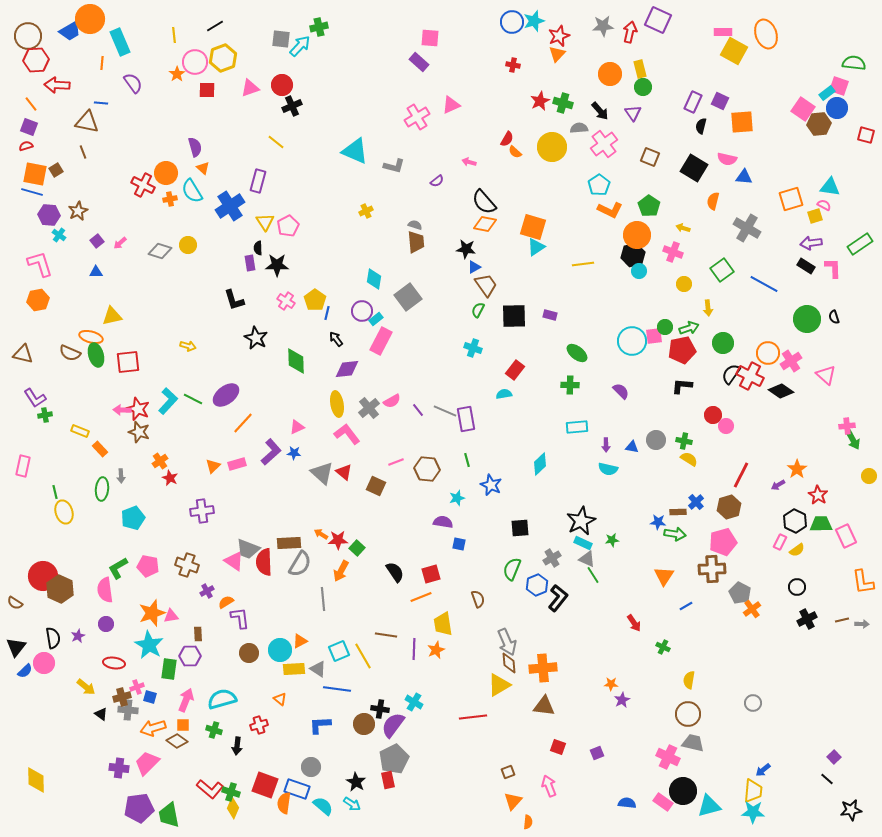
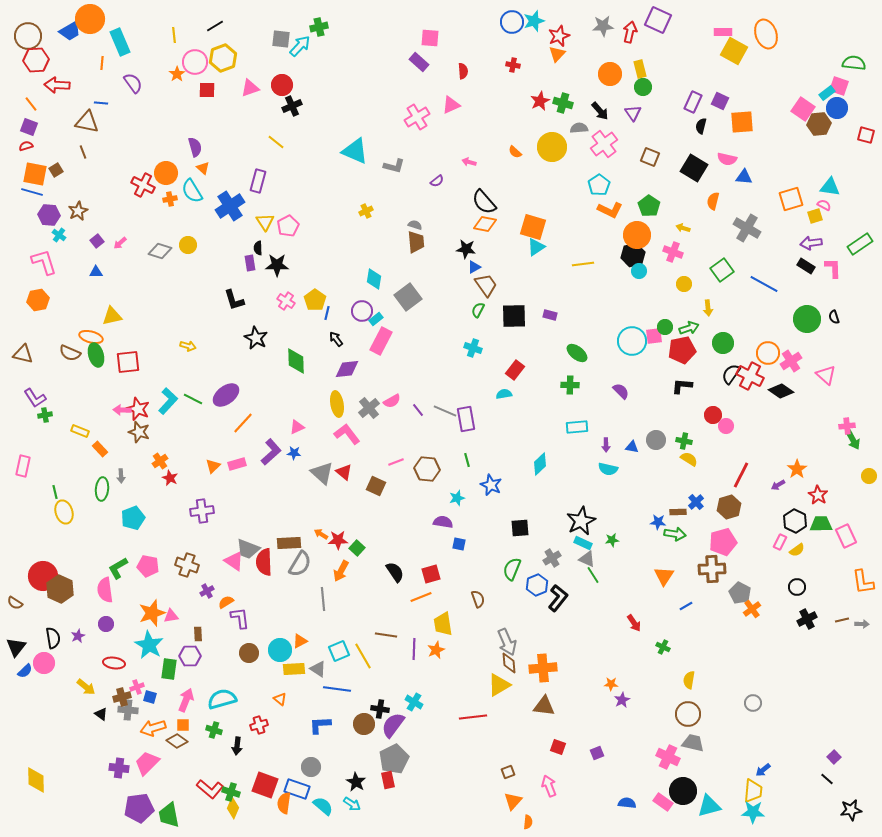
red semicircle at (507, 139): moved 44 px left, 68 px up; rotated 35 degrees counterclockwise
pink L-shape at (40, 264): moved 4 px right, 2 px up
